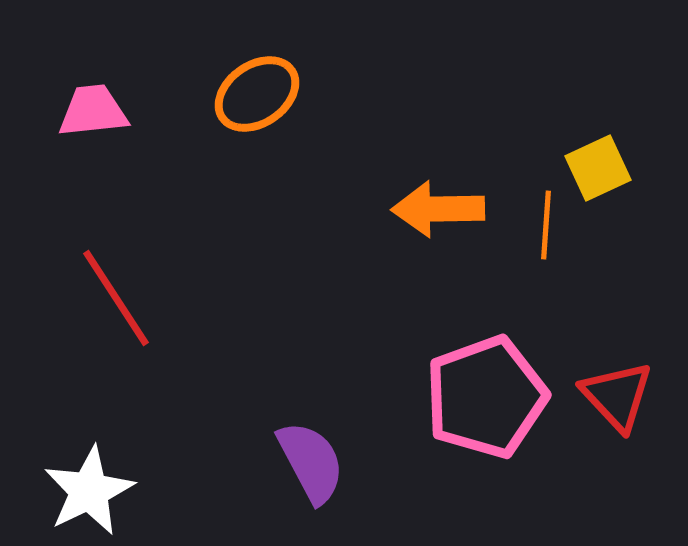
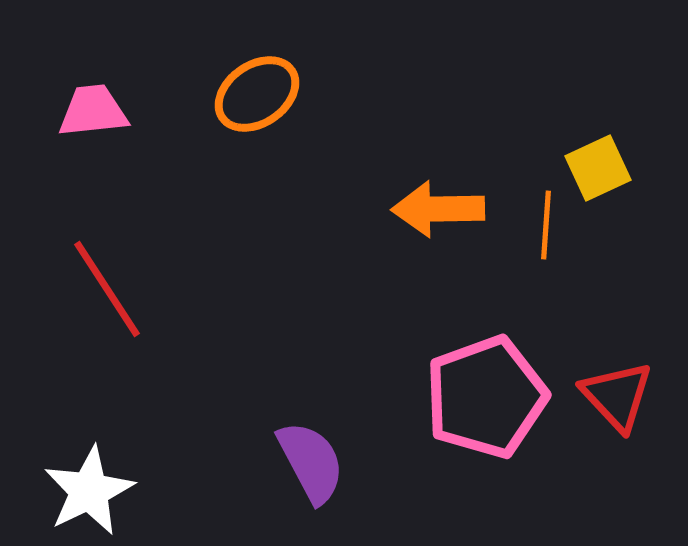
red line: moved 9 px left, 9 px up
